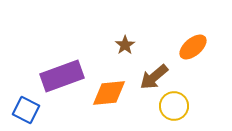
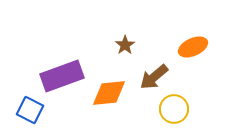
orange ellipse: rotated 16 degrees clockwise
yellow circle: moved 3 px down
blue square: moved 4 px right
